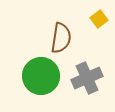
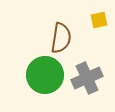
yellow square: moved 1 px down; rotated 24 degrees clockwise
green circle: moved 4 px right, 1 px up
